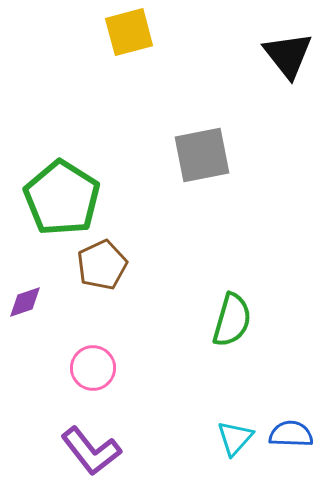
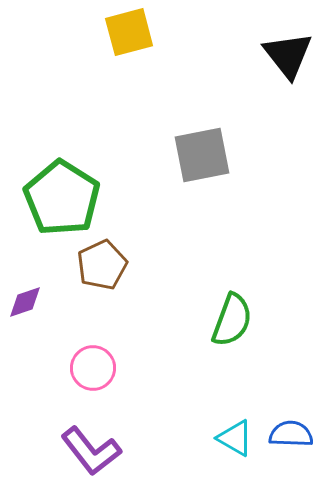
green semicircle: rotated 4 degrees clockwise
cyan triangle: rotated 42 degrees counterclockwise
